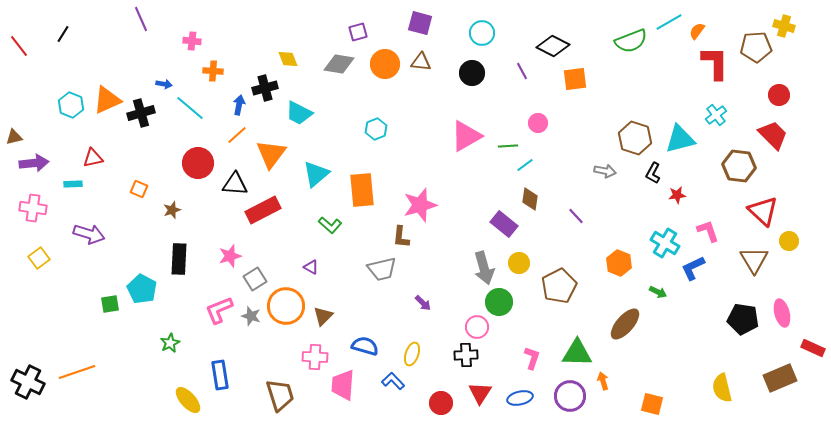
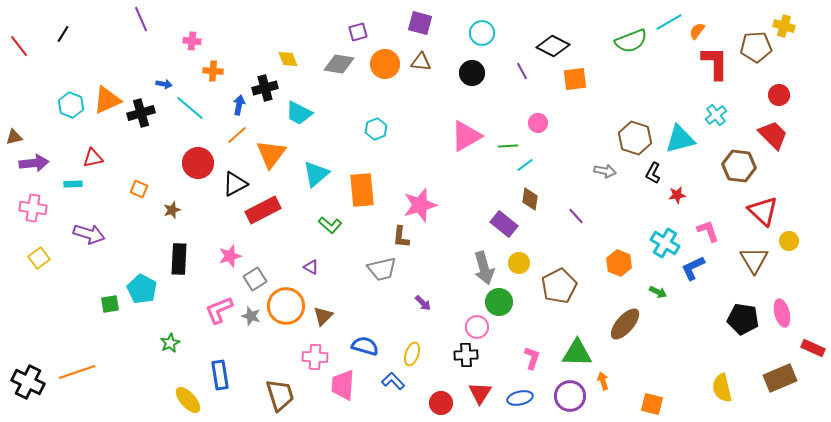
black triangle at (235, 184): rotated 32 degrees counterclockwise
